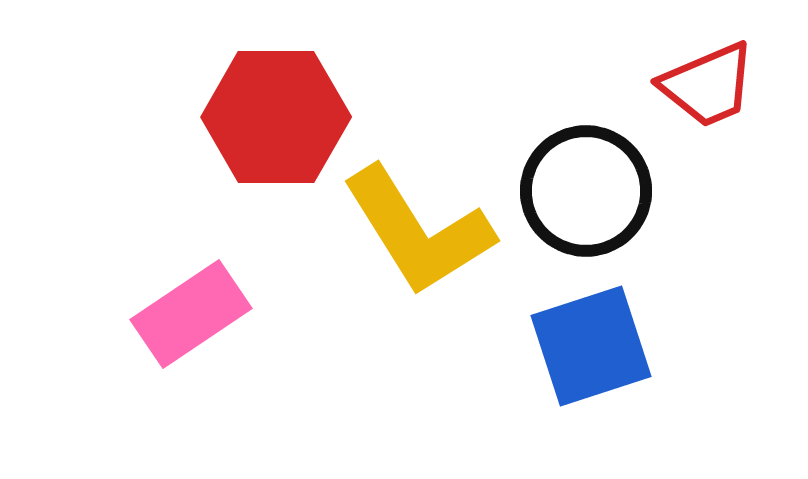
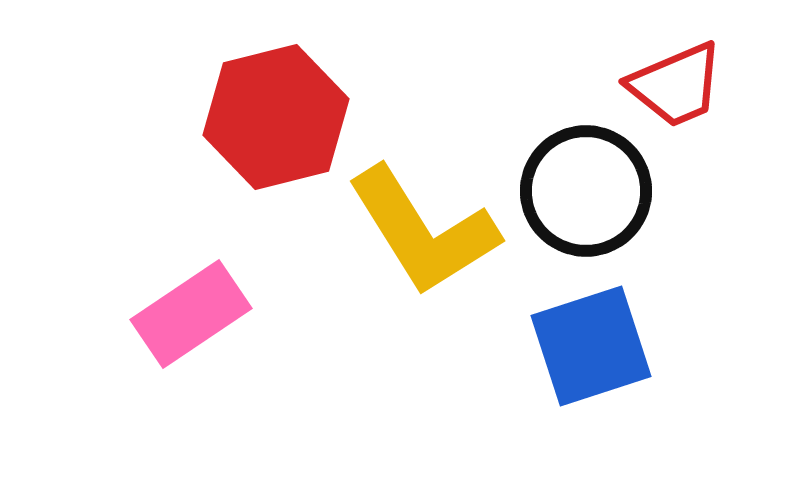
red trapezoid: moved 32 px left
red hexagon: rotated 14 degrees counterclockwise
yellow L-shape: moved 5 px right
